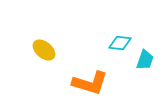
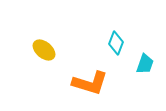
cyan diamond: moved 4 px left; rotated 75 degrees counterclockwise
cyan trapezoid: moved 4 px down
